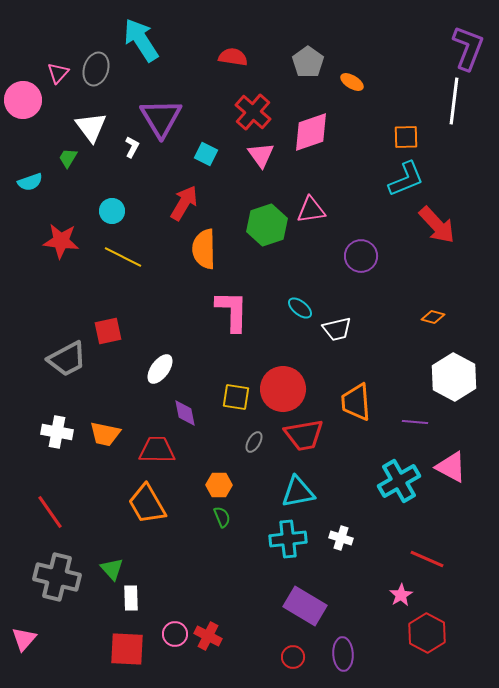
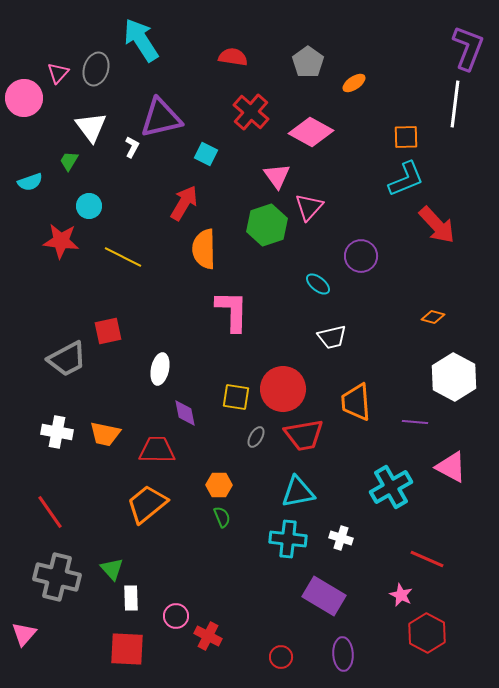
orange ellipse at (352, 82): moved 2 px right, 1 px down; rotated 65 degrees counterclockwise
pink circle at (23, 100): moved 1 px right, 2 px up
white line at (454, 101): moved 1 px right, 3 px down
red cross at (253, 112): moved 2 px left
purple triangle at (161, 118): rotated 48 degrees clockwise
pink diamond at (311, 132): rotated 48 degrees clockwise
pink triangle at (261, 155): moved 16 px right, 21 px down
green trapezoid at (68, 158): moved 1 px right, 3 px down
pink triangle at (311, 210): moved 2 px left, 3 px up; rotated 40 degrees counterclockwise
cyan circle at (112, 211): moved 23 px left, 5 px up
cyan ellipse at (300, 308): moved 18 px right, 24 px up
white trapezoid at (337, 329): moved 5 px left, 8 px down
white ellipse at (160, 369): rotated 24 degrees counterclockwise
gray ellipse at (254, 442): moved 2 px right, 5 px up
cyan cross at (399, 481): moved 8 px left, 6 px down
orange trapezoid at (147, 504): rotated 81 degrees clockwise
cyan cross at (288, 539): rotated 12 degrees clockwise
pink star at (401, 595): rotated 15 degrees counterclockwise
purple rectangle at (305, 606): moved 19 px right, 10 px up
pink circle at (175, 634): moved 1 px right, 18 px up
pink triangle at (24, 639): moved 5 px up
red circle at (293, 657): moved 12 px left
